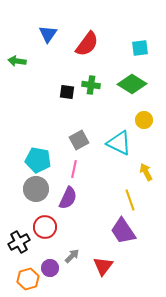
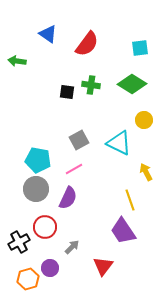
blue triangle: rotated 30 degrees counterclockwise
pink line: rotated 48 degrees clockwise
gray arrow: moved 9 px up
